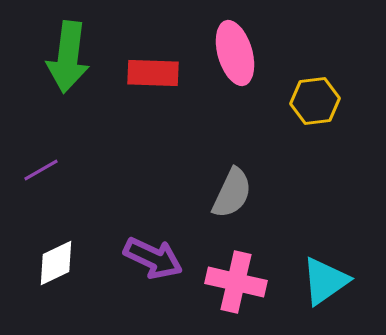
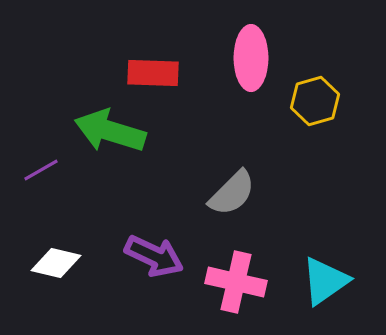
pink ellipse: moved 16 px right, 5 px down; rotated 16 degrees clockwise
green arrow: moved 42 px right, 74 px down; rotated 100 degrees clockwise
yellow hexagon: rotated 9 degrees counterclockwise
gray semicircle: rotated 20 degrees clockwise
purple arrow: moved 1 px right, 2 px up
white diamond: rotated 39 degrees clockwise
